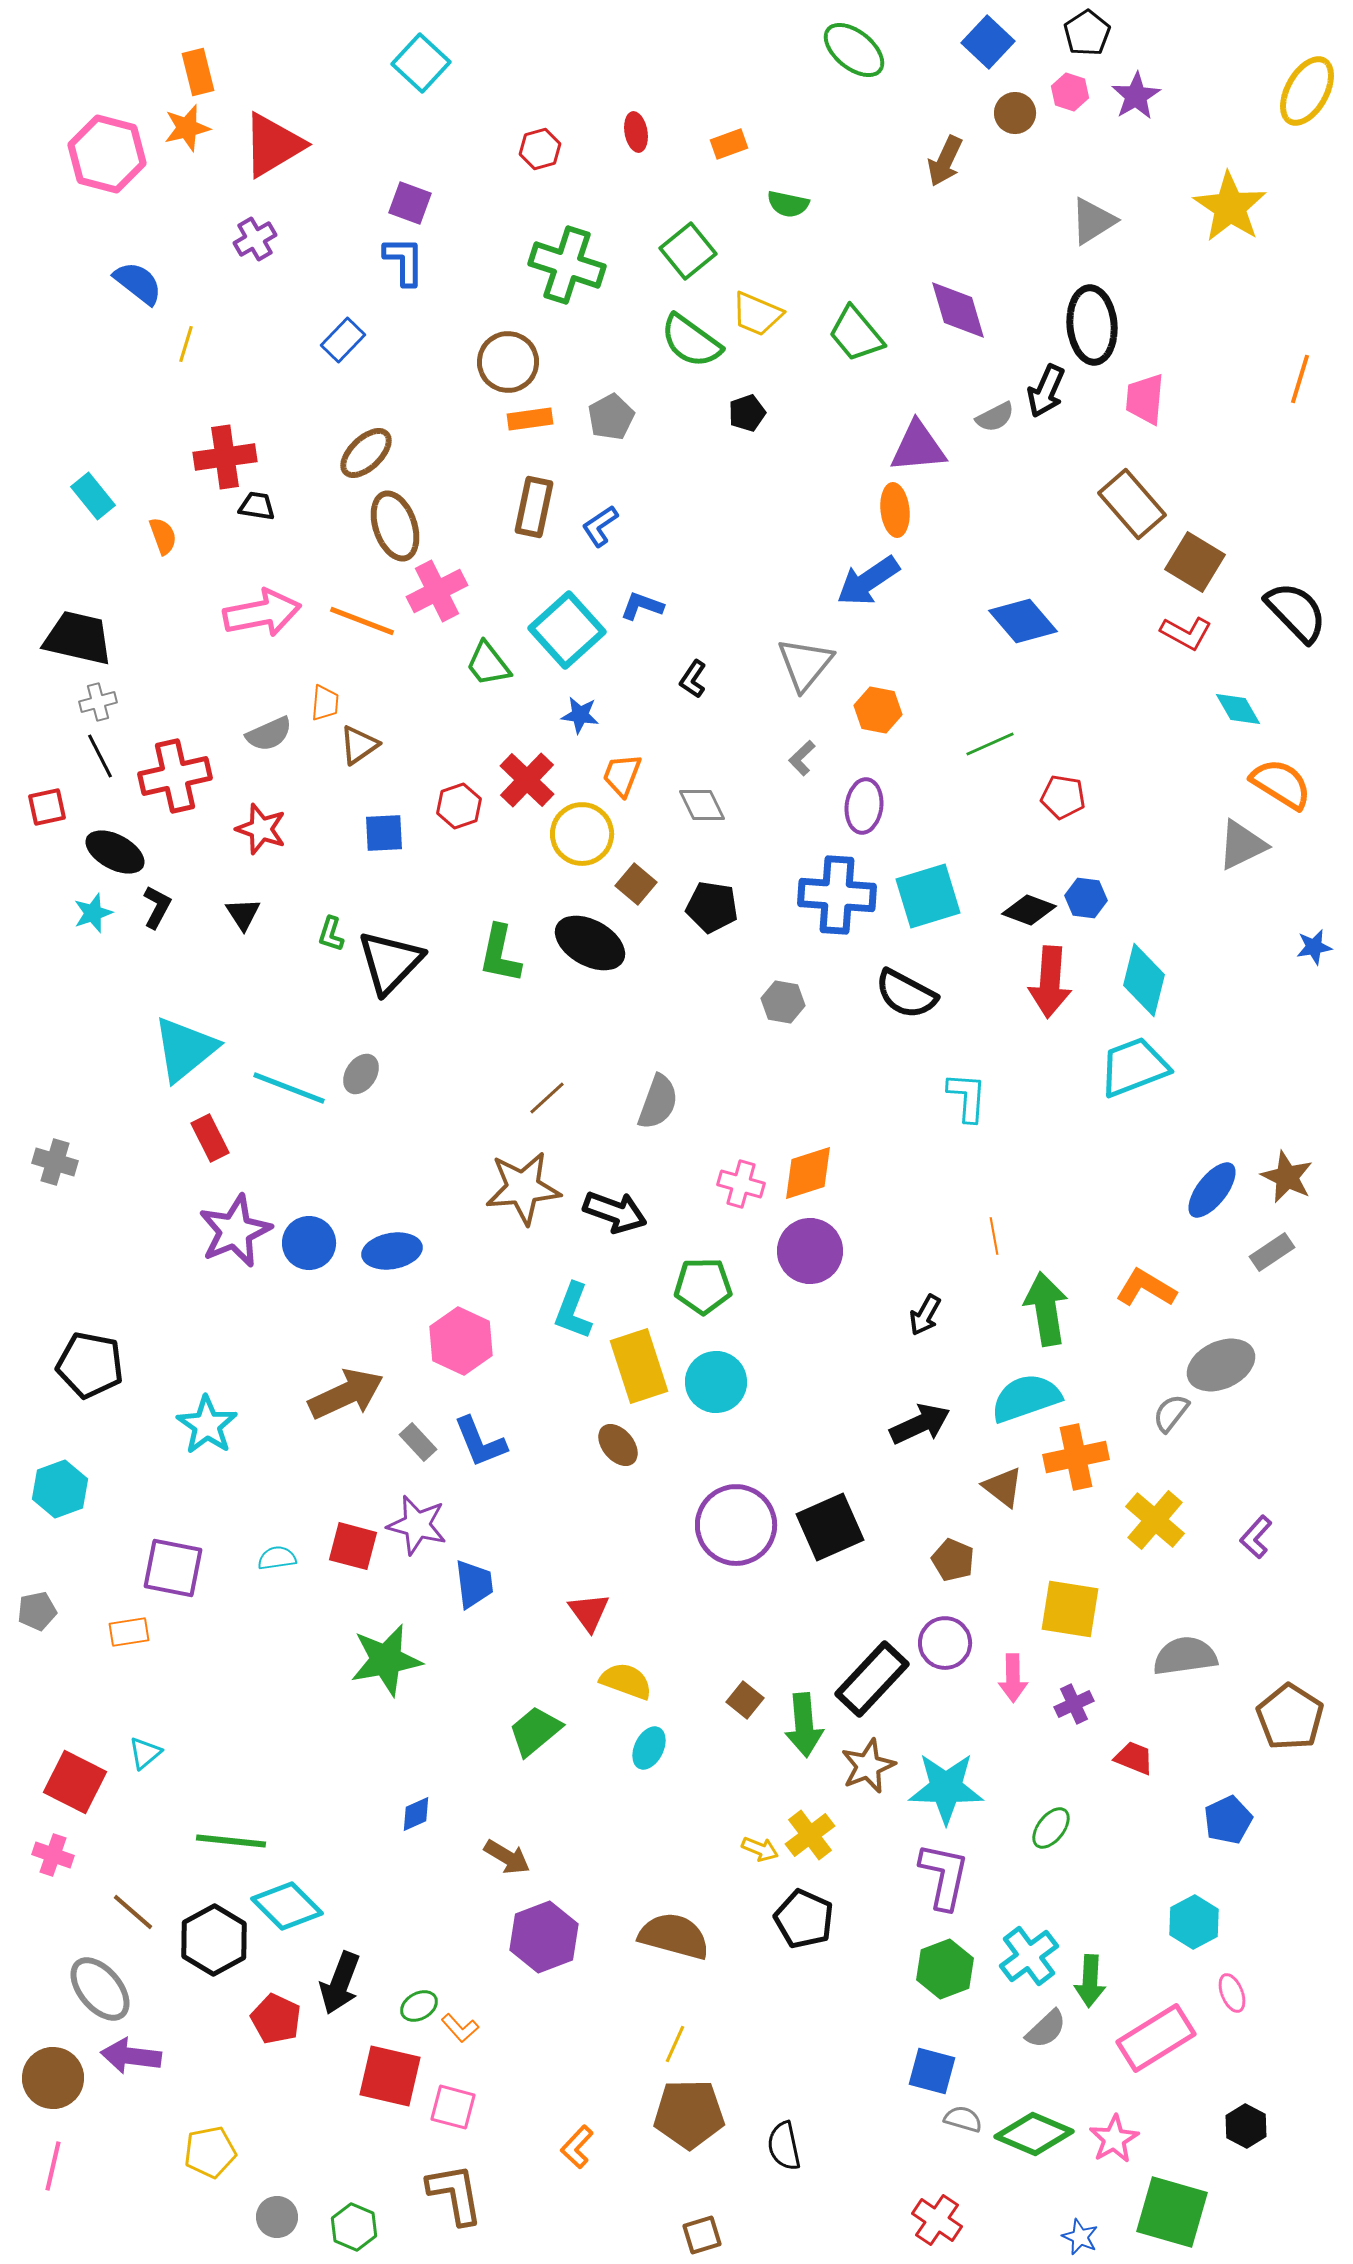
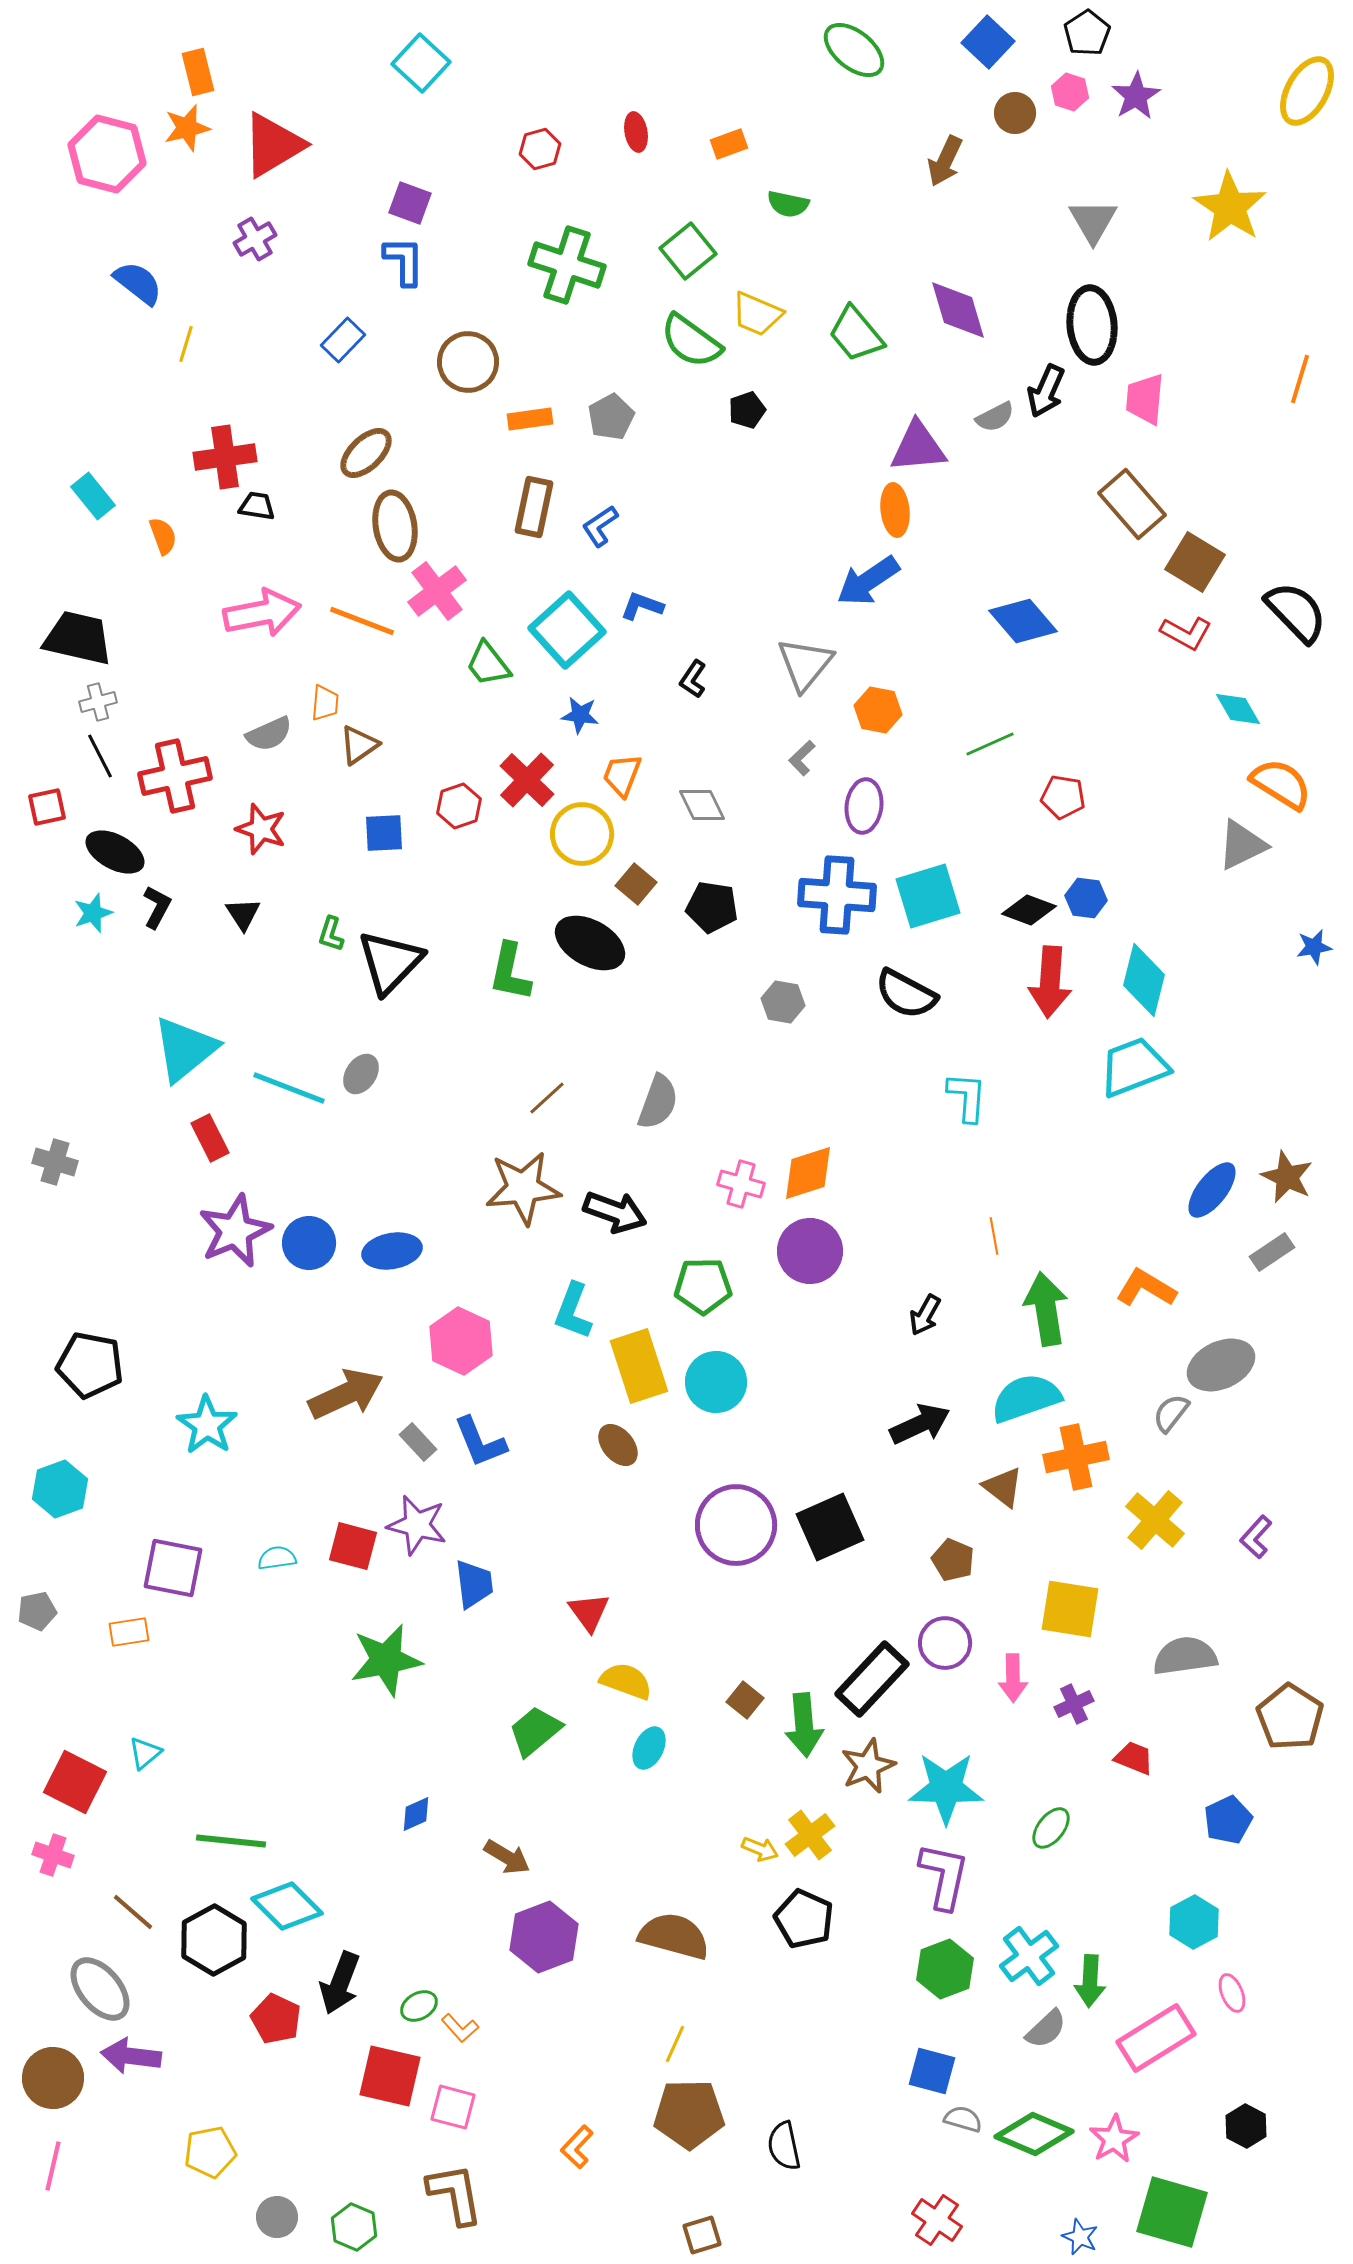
gray triangle at (1093, 221): rotated 28 degrees counterclockwise
brown circle at (508, 362): moved 40 px left
black pentagon at (747, 413): moved 3 px up
brown ellipse at (395, 526): rotated 10 degrees clockwise
pink cross at (437, 591): rotated 10 degrees counterclockwise
green L-shape at (500, 954): moved 10 px right, 18 px down
